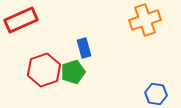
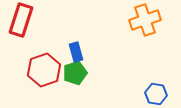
red rectangle: rotated 48 degrees counterclockwise
blue rectangle: moved 8 px left, 4 px down
green pentagon: moved 2 px right, 1 px down
